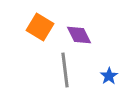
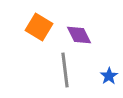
orange square: moved 1 px left
